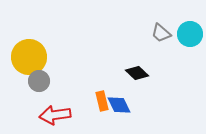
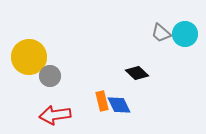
cyan circle: moved 5 px left
gray circle: moved 11 px right, 5 px up
